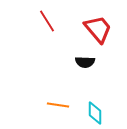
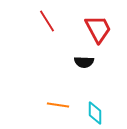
red trapezoid: rotated 12 degrees clockwise
black semicircle: moved 1 px left
